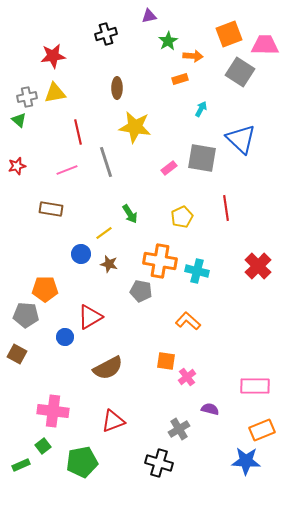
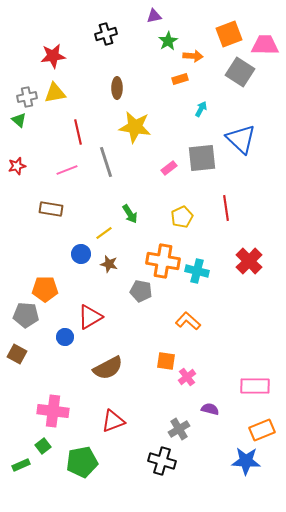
purple triangle at (149, 16): moved 5 px right
gray square at (202, 158): rotated 16 degrees counterclockwise
orange cross at (160, 261): moved 3 px right
red cross at (258, 266): moved 9 px left, 5 px up
black cross at (159, 463): moved 3 px right, 2 px up
